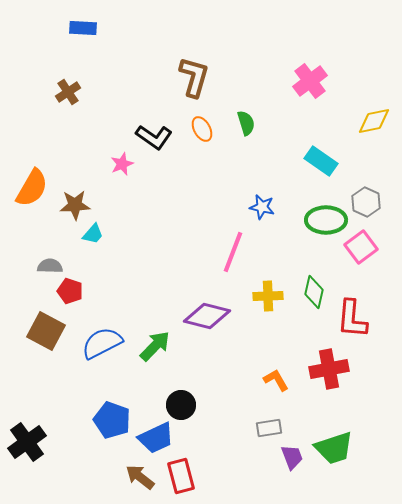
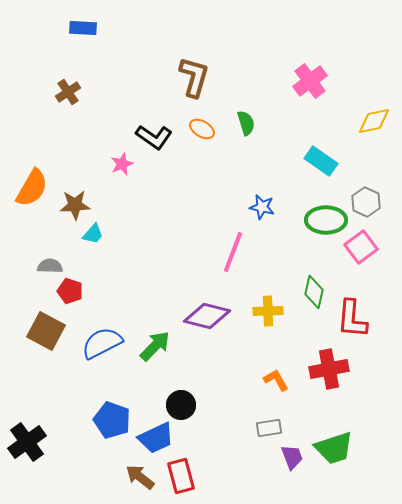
orange ellipse: rotated 30 degrees counterclockwise
yellow cross: moved 15 px down
